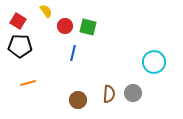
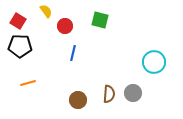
green square: moved 12 px right, 7 px up
